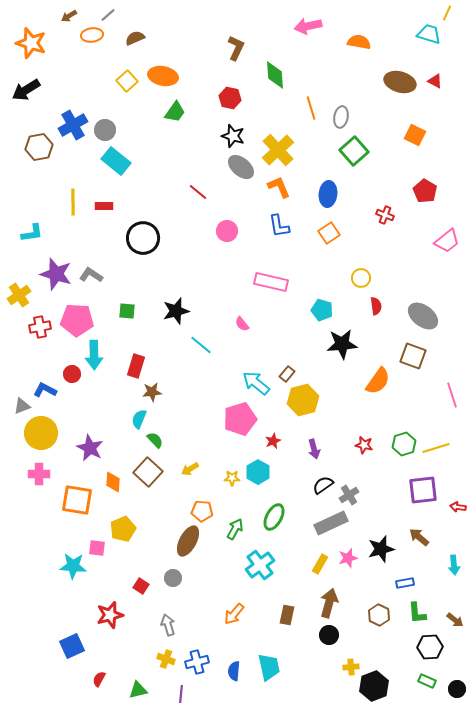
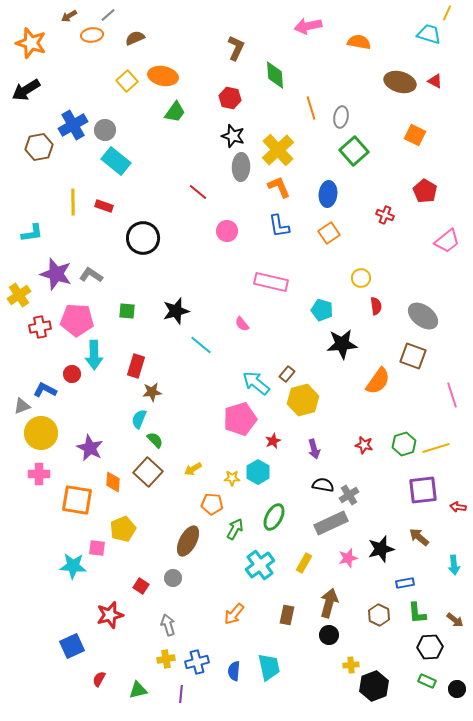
gray ellipse at (241, 167): rotated 52 degrees clockwise
red rectangle at (104, 206): rotated 18 degrees clockwise
yellow arrow at (190, 469): moved 3 px right
black semicircle at (323, 485): rotated 45 degrees clockwise
orange pentagon at (202, 511): moved 10 px right, 7 px up
yellow rectangle at (320, 564): moved 16 px left, 1 px up
yellow cross at (166, 659): rotated 30 degrees counterclockwise
yellow cross at (351, 667): moved 2 px up
